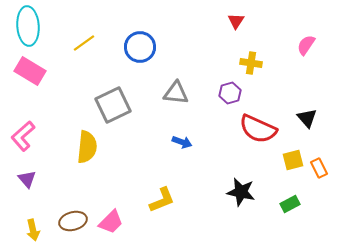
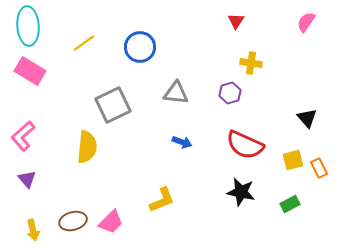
pink semicircle: moved 23 px up
red semicircle: moved 13 px left, 16 px down
